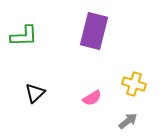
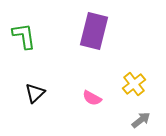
green L-shape: rotated 96 degrees counterclockwise
yellow cross: rotated 35 degrees clockwise
pink semicircle: rotated 60 degrees clockwise
gray arrow: moved 13 px right, 1 px up
